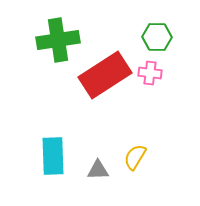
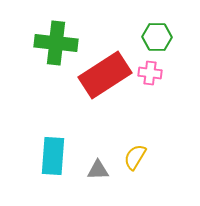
green cross: moved 2 px left, 3 px down; rotated 15 degrees clockwise
cyan rectangle: rotated 6 degrees clockwise
